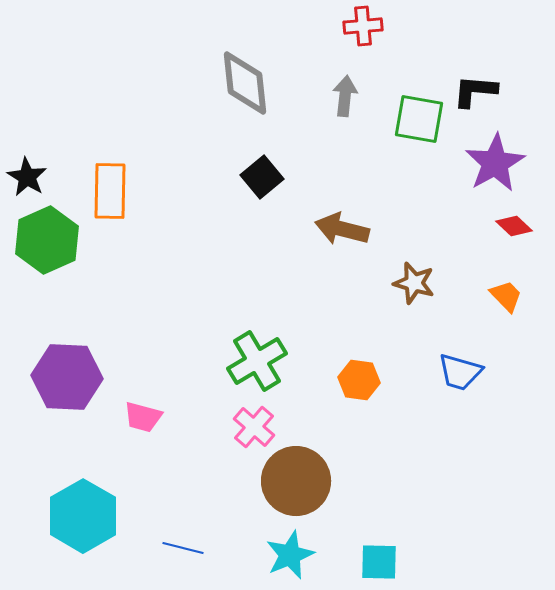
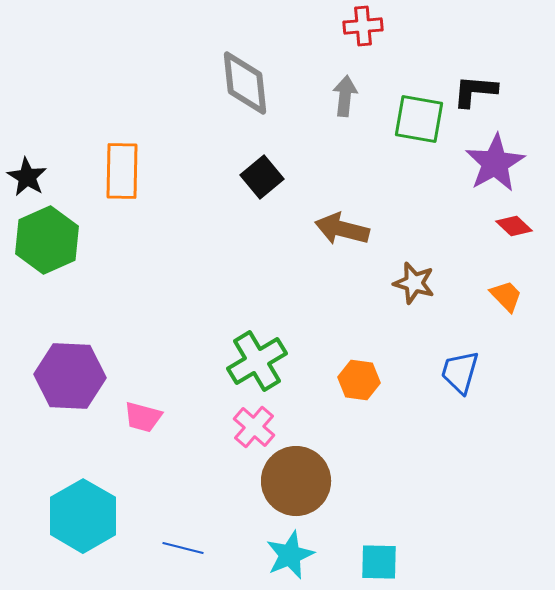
orange rectangle: moved 12 px right, 20 px up
blue trapezoid: rotated 90 degrees clockwise
purple hexagon: moved 3 px right, 1 px up
